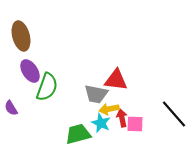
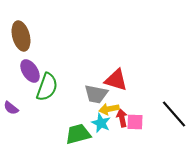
red triangle: rotated 10 degrees clockwise
purple semicircle: rotated 21 degrees counterclockwise
pink square: moved 2 px up
